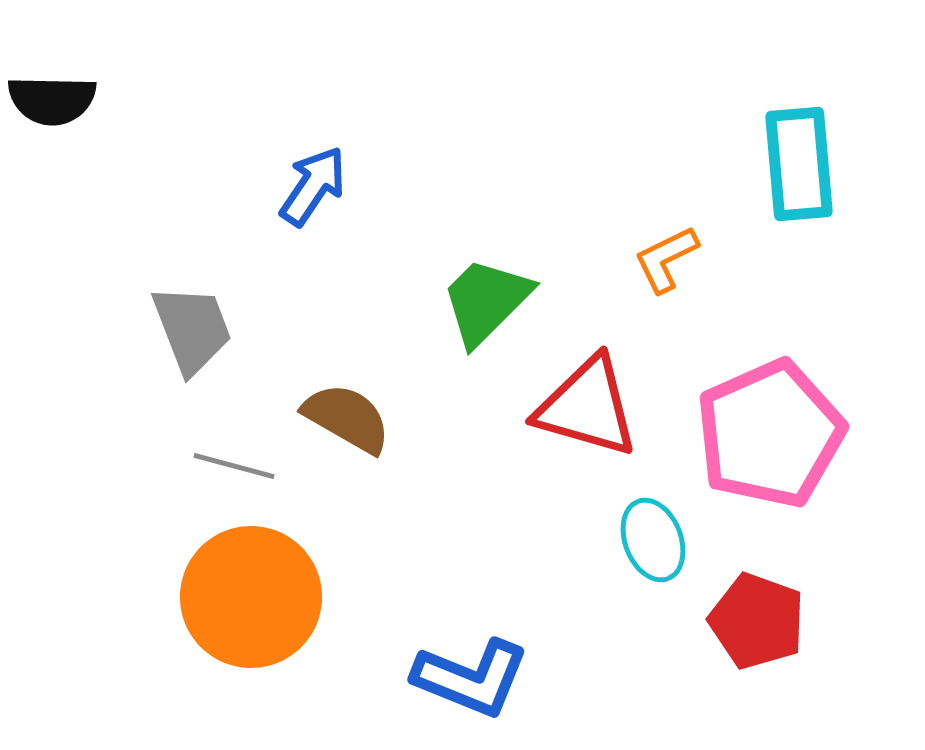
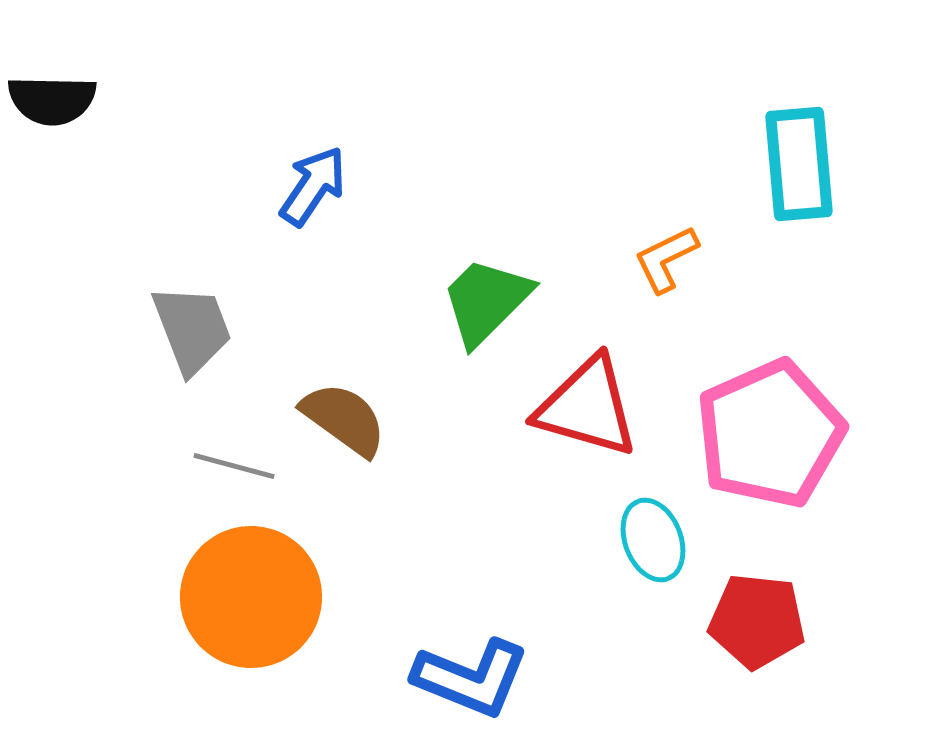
brown semicircle: moved 3 px left, 1 px down; rotated 6 degrees clockwise
red pentagon: rotated 14 degrees counterclockwise
